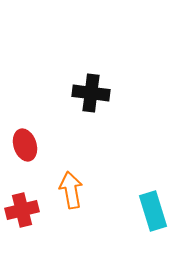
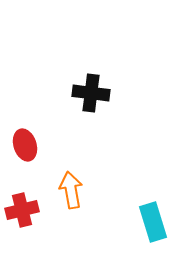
cyan rectangle: moved 11 px down
